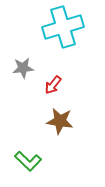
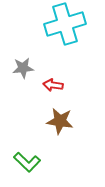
cyan cross: moved 2 px right, 3 px up
red arrow: rotated 60 degrees clockwise
green L-shape: moved 1 px left, 1 px down
